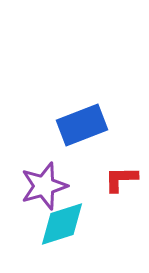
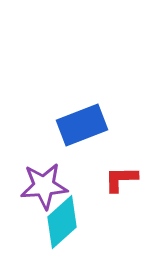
purple star: rotated 12 degrees clockwise
cyan diamond: moved 2 px up; rotated 24 degrees counterclockwise
